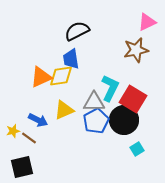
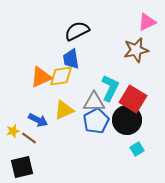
black circle: moved 3 px right
